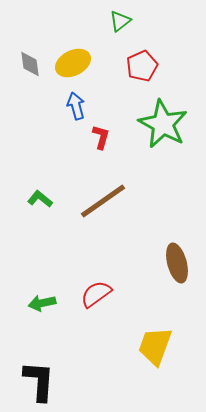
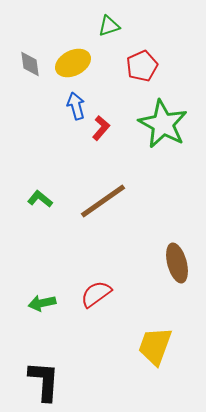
green triangle: moved 11 px left, 5 px down; rotated 20 degrees clockwise
red L-shape: moved 9 px up; rotated 25 degrees clockwise
black L-shape: moved 5 px right
